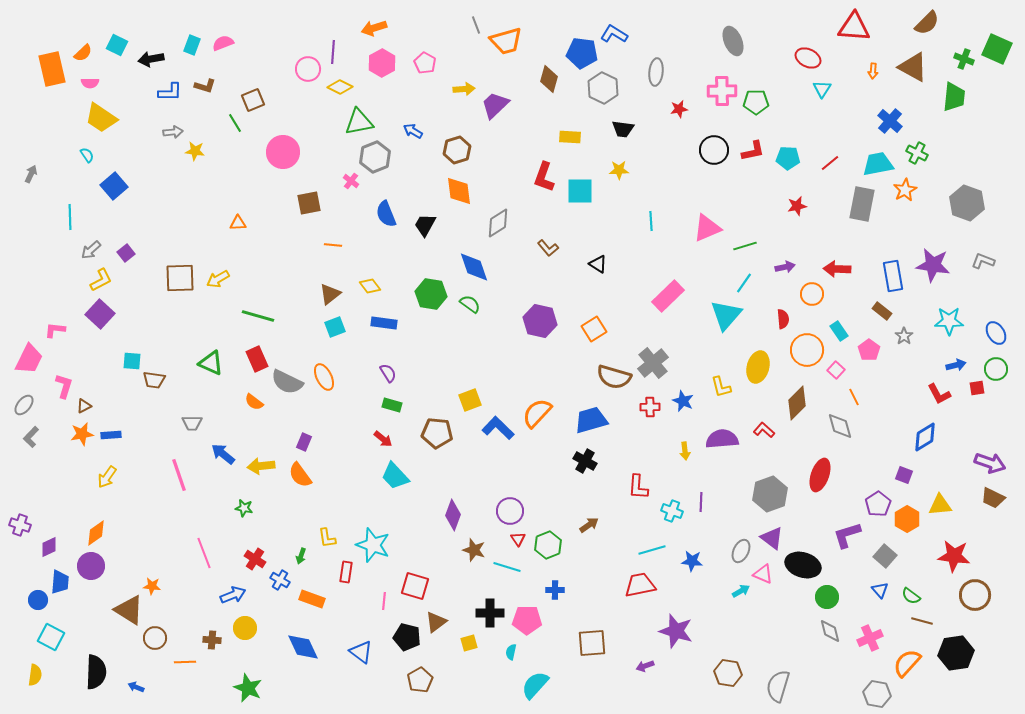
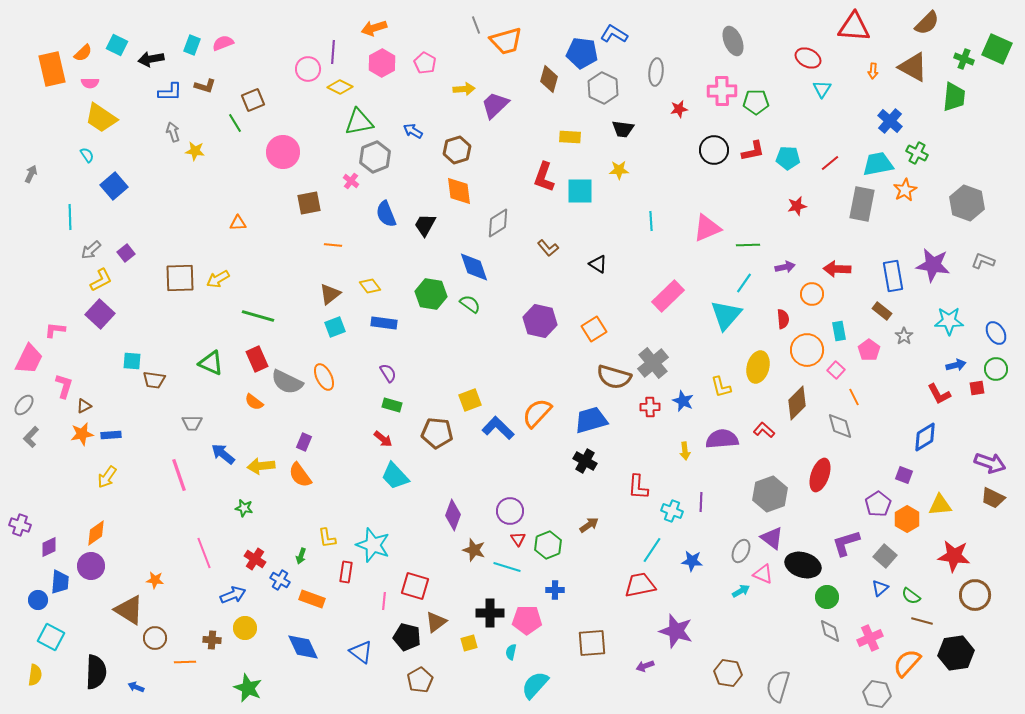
gray arrow at (173, 132): rotated 102 degrees counterclockwise
green line at (745, 246): moved 3 px right, 1 px up; rotated 15 degrees clockwise
cyan rectangle at (839, 331): rotated 24 degrees clockwise
purple L-shape at (847, 535): moved 1 px left, 8 px down
cyan line at (652, 550): rotated 40 degrees counterclockwise
orange star at (152, 586): moved 3 px right, 6 px up
blue triangle at (880, 590): moved 2 px up; rotated 30 degrees clockwise
